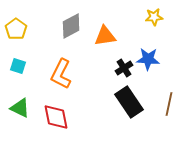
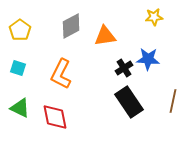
yellow pentagon: moved 4 px right, 1 px down
cyan square: moved 2 px down
brown line: moved 4 px right, 3 px up
red diamond: moved 1 px left
